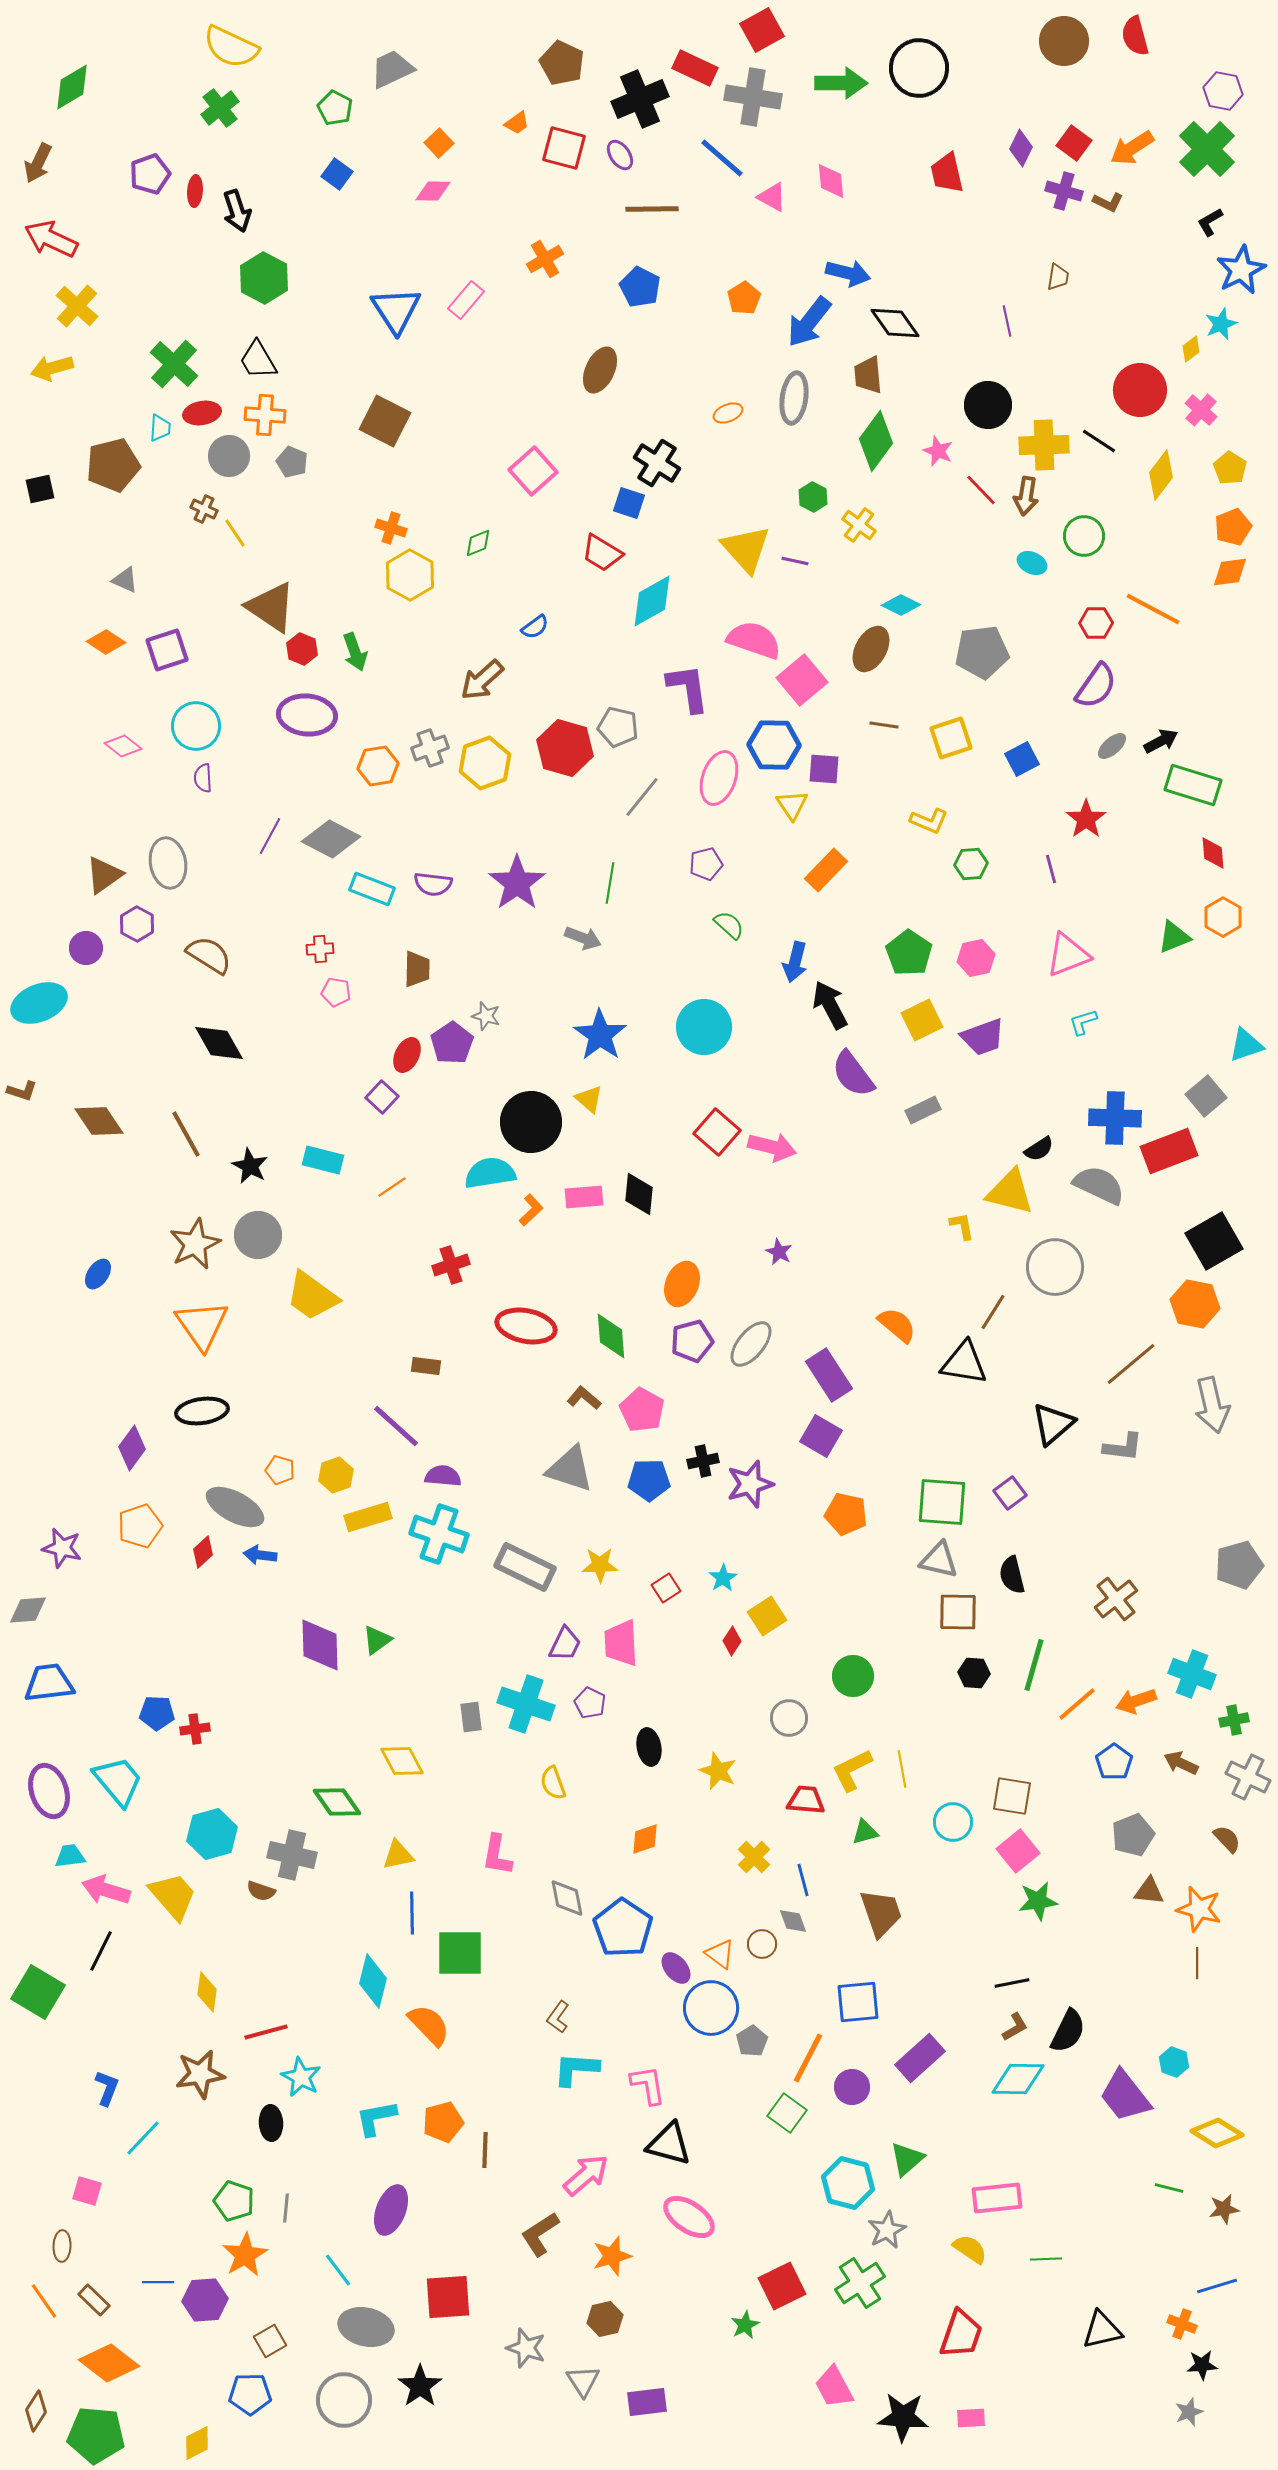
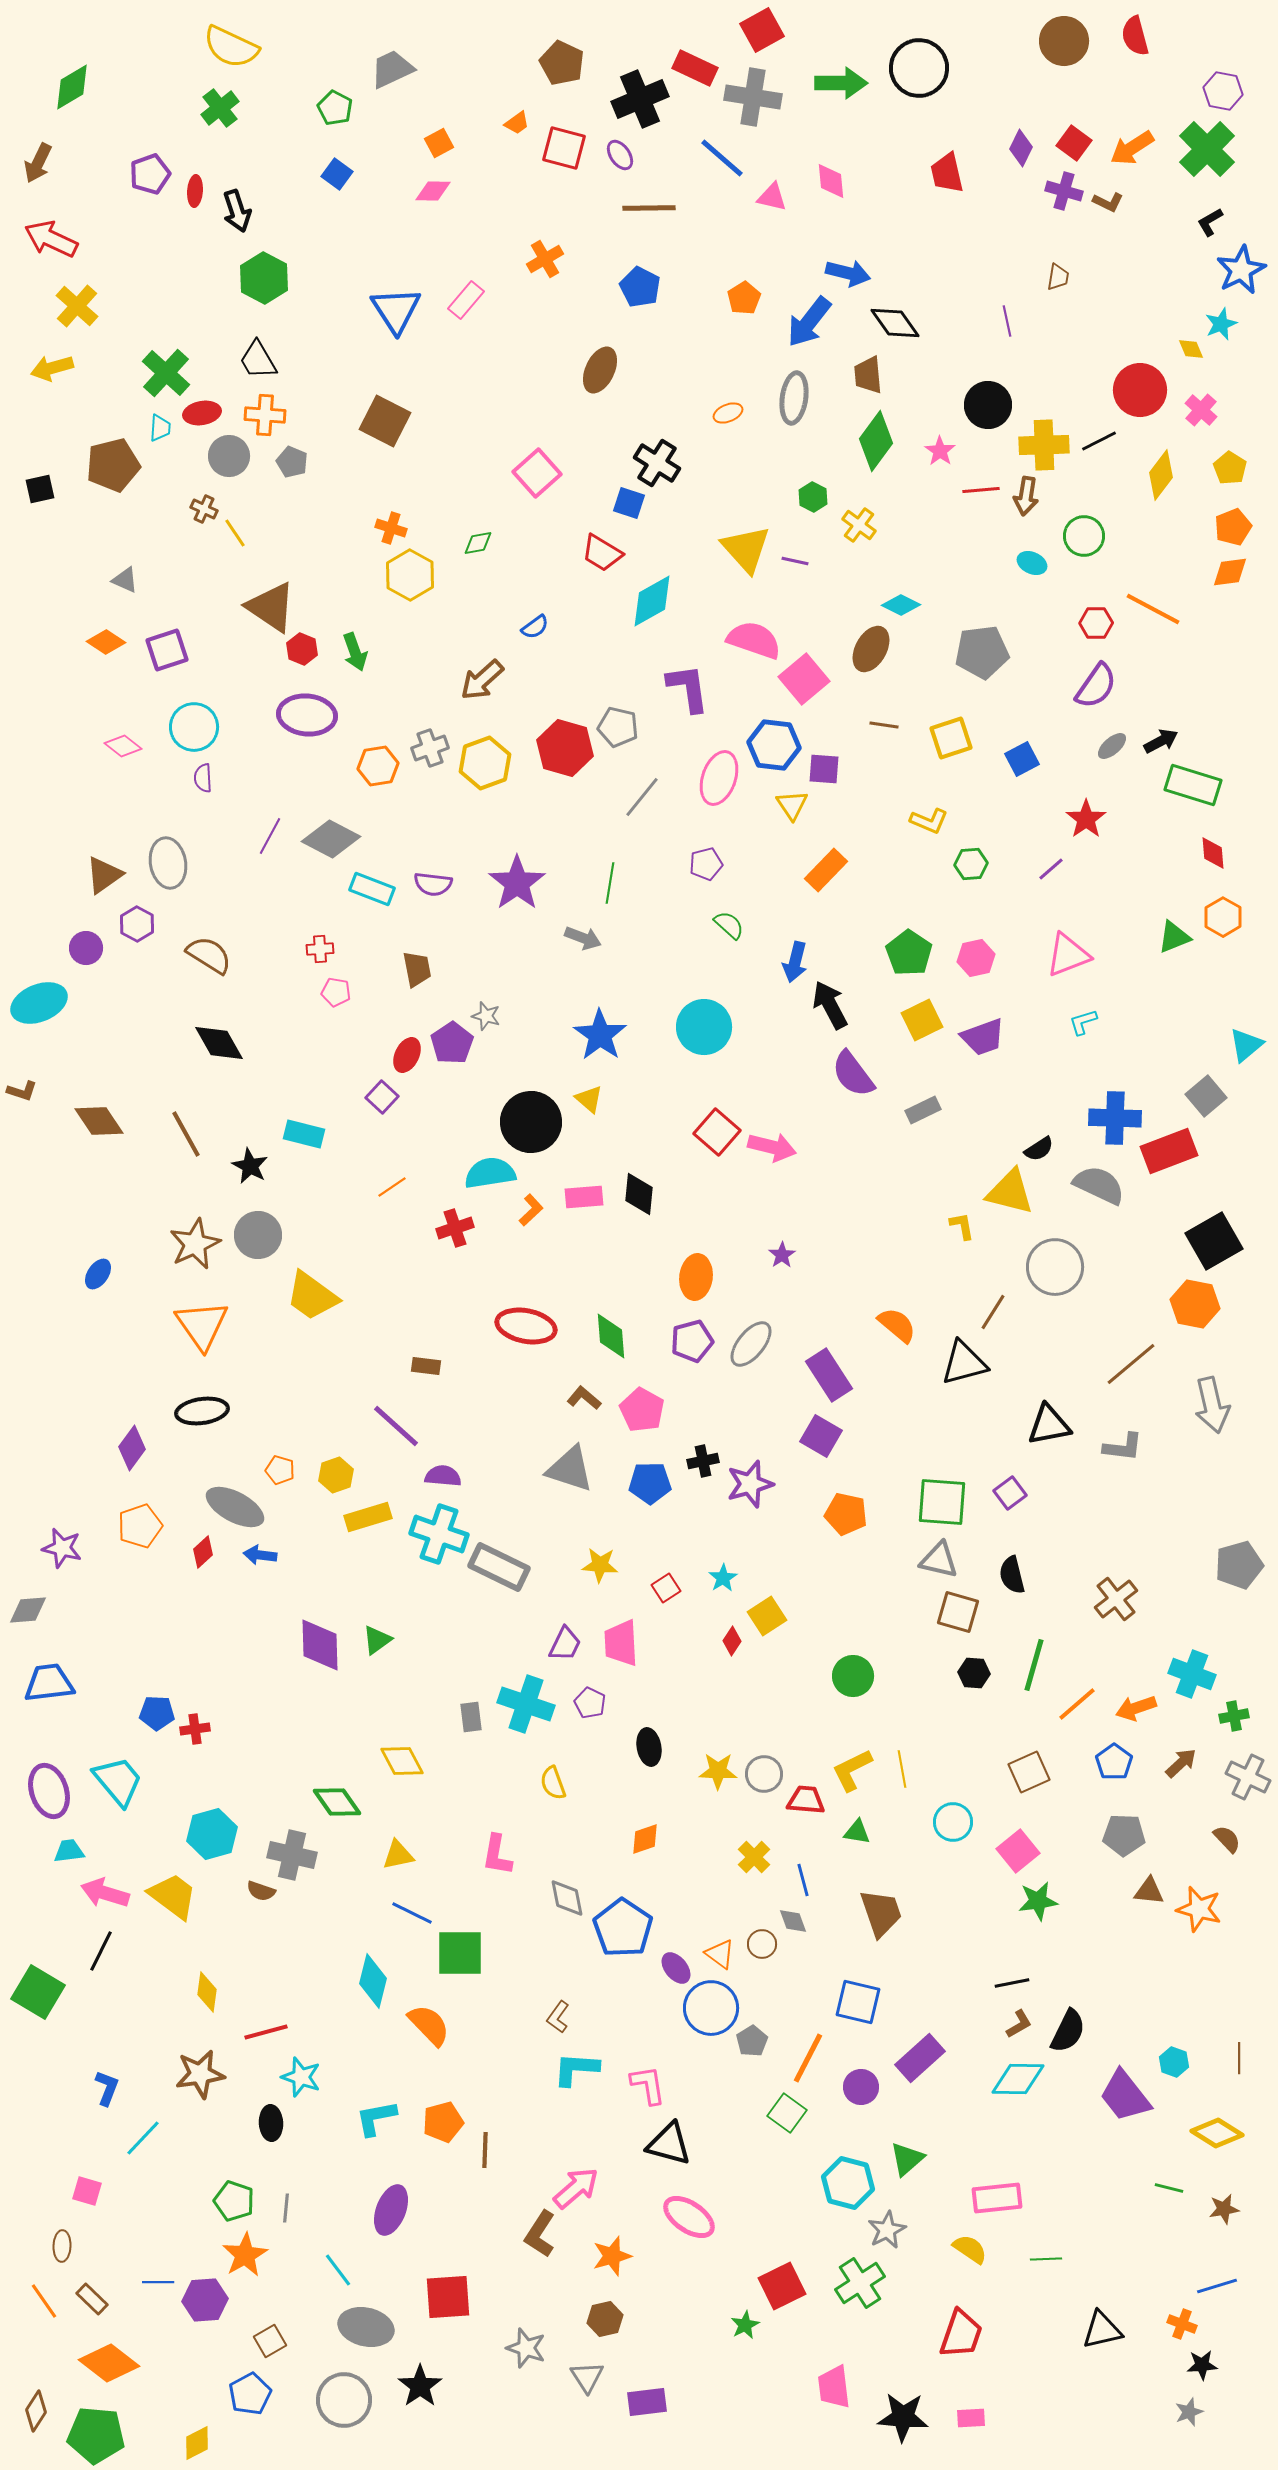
orange square at (439, 143): rotated 16 degrees clockwise
pink triangle at (772, 197): rotated 16 degrees counterclockwise
brown line at (652, 209): moved 3 px left, 1 px up
yellow diamond at (1191, 349): rotated 76 degrees counterclockwise
green cross at (174, 364): moved 8 px left, 9 px down
black line at (1099, 441): rotated 60 degrees counterclockwise
pink star at (938, 451): moved 2 px right; rotated 12 degrees clockwise
pink square at (533, 471): moved 4 px right, 2 px down
red line at (981, 490): rotated 51 degrees counterclockwise
green diamond at (478, 543): rotated 12 degrees clockwise
pink square at (802, 680): moved 2 px right, 1 px up
cyan circle at (196, 726): moved 2 px left, 1 px down
blue hexagon at (774, 745): rotated 6 degrees clockwise
purple line at (1051, 869): rotated 64 degrees clockwise
brown trapezoid at (417, 969): rotated 12 degrees counterclockwise
cyan triangle at (1246, 1045): rotated 21 degrees counterclockwise
cyan rectangle at (323, 1160): moved 19 px left, 26 px up
purple star at (779, 1252): moved 3 px right, 3 px down; rotated 12 degrees clockwise
red cross at (451, 1265): moved 4 px right, 37 px up
orange ellipse at (682, 1284): moved 14 px right, 7 px up; rotated 15 degrees counterclockwise
black triangle at (964, 1363): rotated 24 degrees counterclockwise
black triangle at (1053, 1424): moved 4 px left, 1 px down; rotated 30 degrees clockwise
blue pentagon at (649, 1480): moved 1 px right, 3 px down
yellow star at (600, 1565): rotated 6 degrees clockwise
gray rectangle at (525, 1567): moved 26 px left
brown square at (958, 1612): rotated 15 degrees clockwise
orange arrow at (1136, 1701): moved 7 px down
gray circle at (789, 1718): moved 25 px left, 56 px down
green cross at (1234, 1720): moved 4 px up
brown arrow at (1181, 1763): rotated 112 degrees clockwise
yellow star at (718, 1771): rotated 21 degrees counterclockwise
brown square at (1012, 1796): moved 17 px right, 24 px up; rotated 33 degrees counterclockwise
green triangle at (865, 1832): moved 8 px left; rotated 24 degrees clockwise
gray pentagon at (1133, 1835): moved 9 px left; rotated 24 degrees clockwise
cyan trapezoid at (70, 1856): moved 1 px left, 5 px up
pink arrow at (106, 1890): moved 1 px left, 3 px down
yellow trapezoid at (173, 1896): rotated 12 degrees counterclockwise
blue line at (412, 1913): rotated 63 degrees counterclockwise
brown line at (1197, 1963): moved 42 px right, 95 px down
blue square at (858, 2002): rotated 18 degrees clockwise
brown L-shape at (1015, 2027): moved 4 px right, 3 px up
cyan star at (301, 2077): rotated 9 degrees counterclockwise
purple circle at (852, 2087): moved 9 px right
pink arrow at (586, 2175): moved 10 px left, 13 px down
brown L-shape at (540, 2234): rotated 24 degrees counterclockwise
brown rectangle at (94, 2300): moved 2 px left, 1 px up
gray triangle at (583, 2381): moved 4 px right, 4 px up
pink trapezoid at (834, 2387): rotated 21 degrees clockwise
blue pentagon at (250, 2394): rotated 27 degrees counterclockwise
